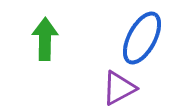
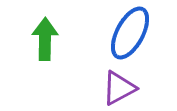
blue ellipse: moved 12 px left, 5 px up
